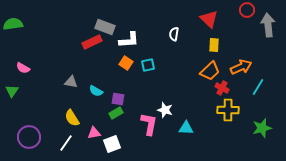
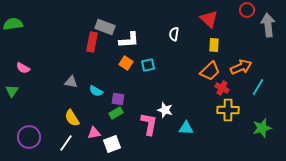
red rectangle: rotated 54 degrees counterclockwise
